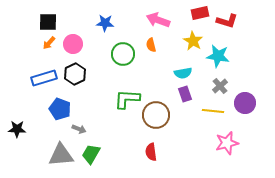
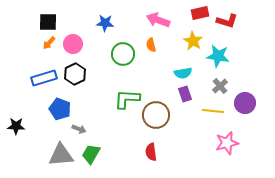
black star: moved 1 px left, 3 px up
